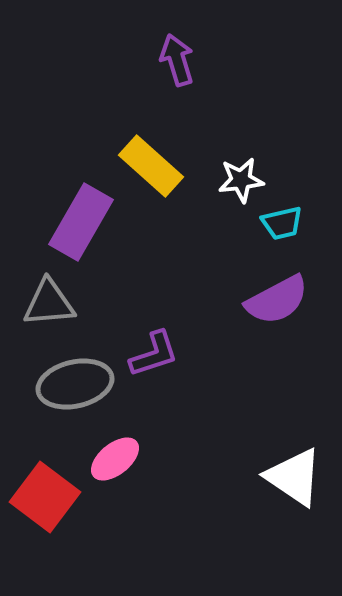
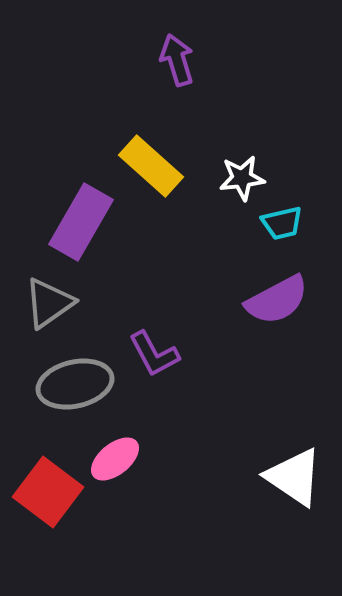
white star: moved 1 px right, 2 px up
gray triangle: rotated 30 degrees counterclockwise
purple L-shape: rotated 80 degrees clockwise
red square: moved 3 px right, 5 px up
